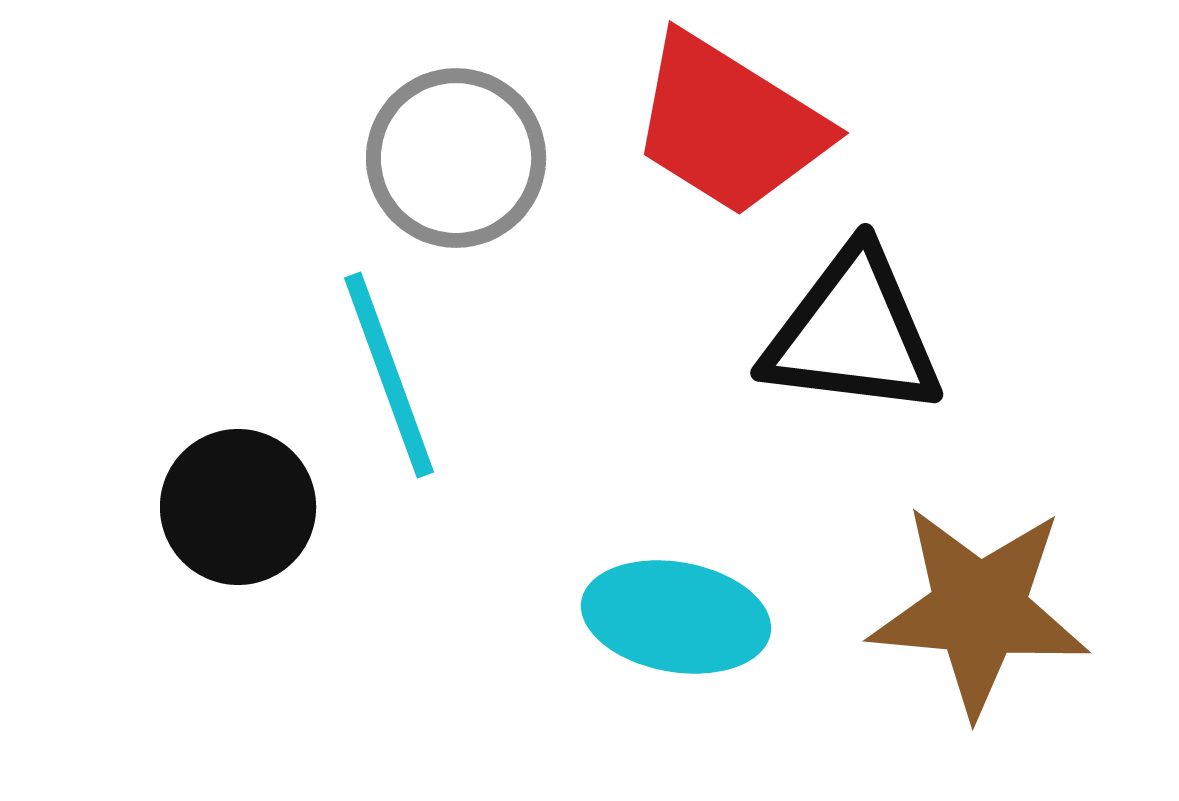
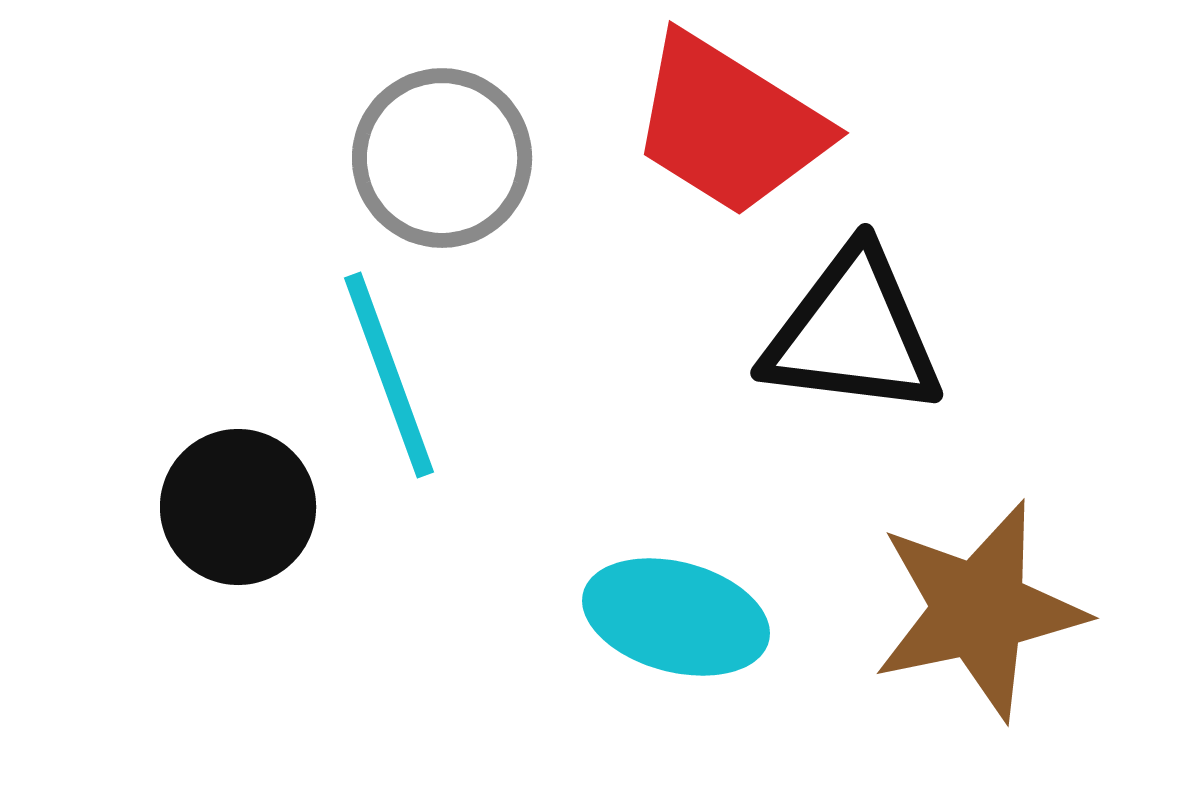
gray circle: moved 14 px left
brown star: rotated 17 degrees counterclockwise
cyan ellipse: rotated 5 degrees clockwise
